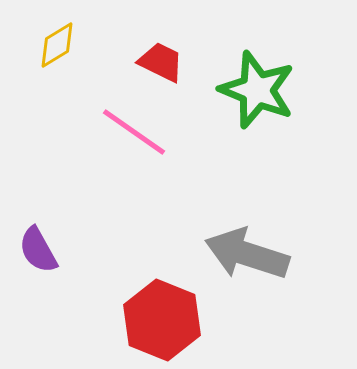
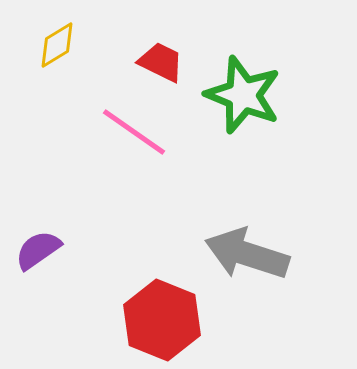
green star: moved 14 px left, 5 px down
purple semicircle: rotated 84 degrees clockwise
